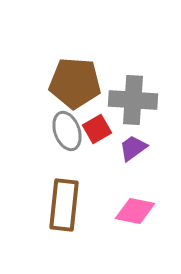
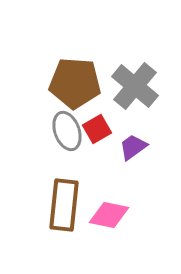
gray cross: moved 2 px right, 14 px up; rotated 36 degrees clockwise
purple trapezoid: moved 1 px up
pink diamond: moved 26 px left, 4 px down
